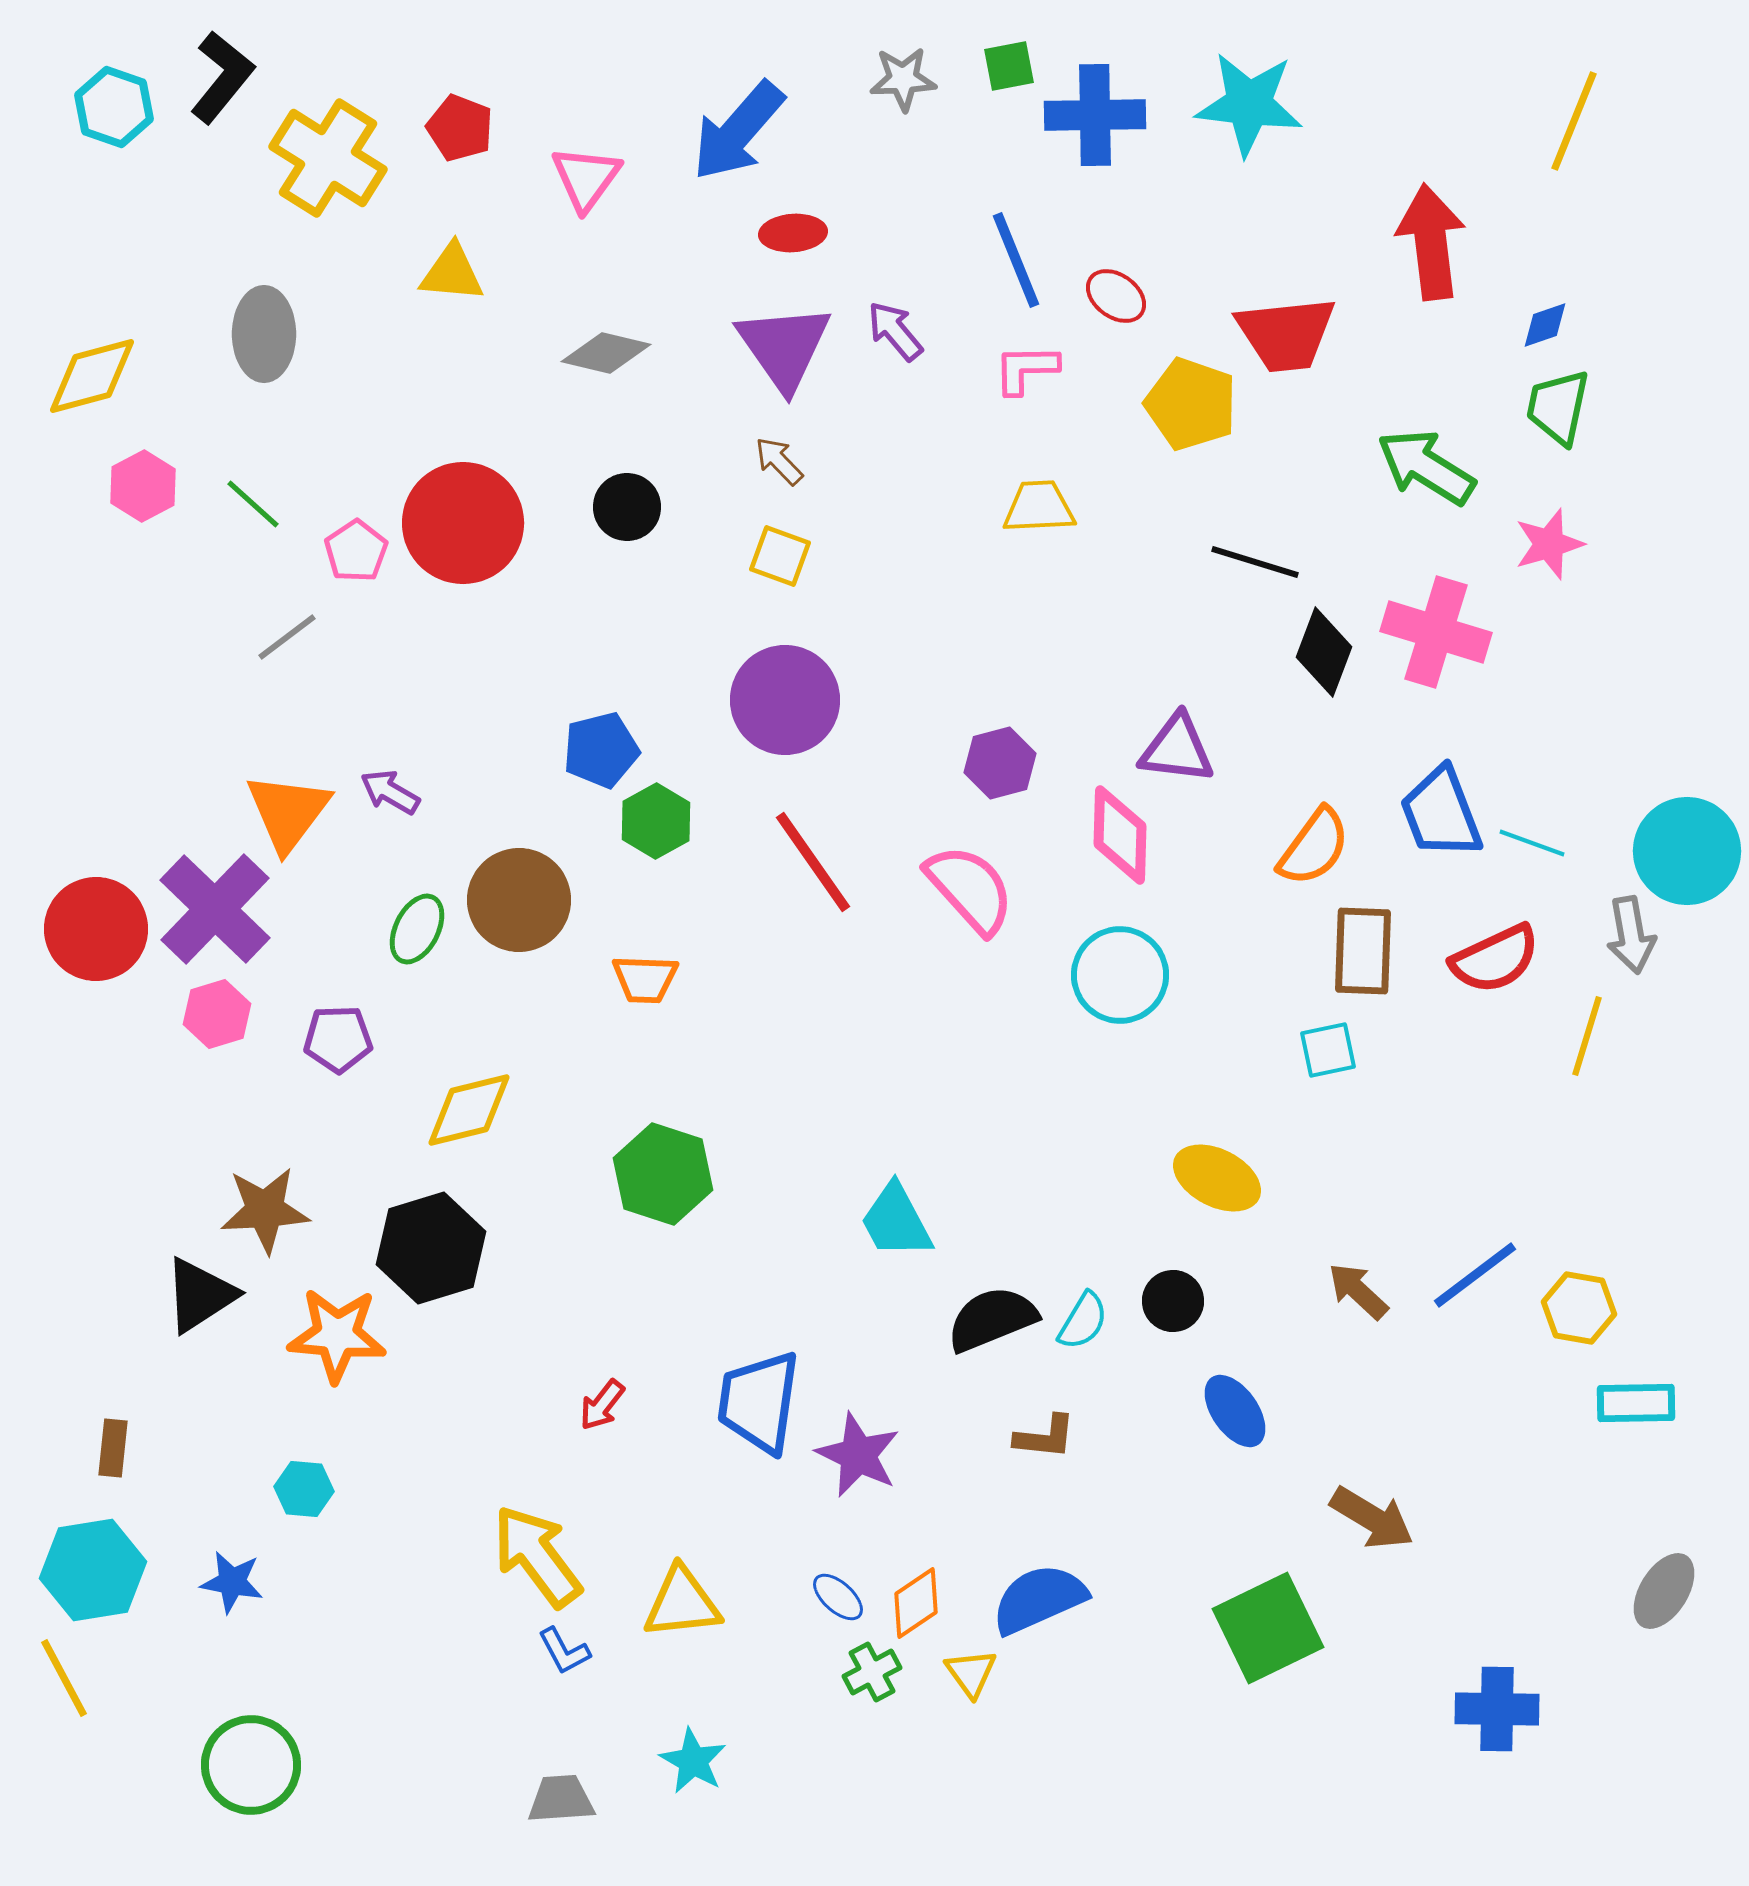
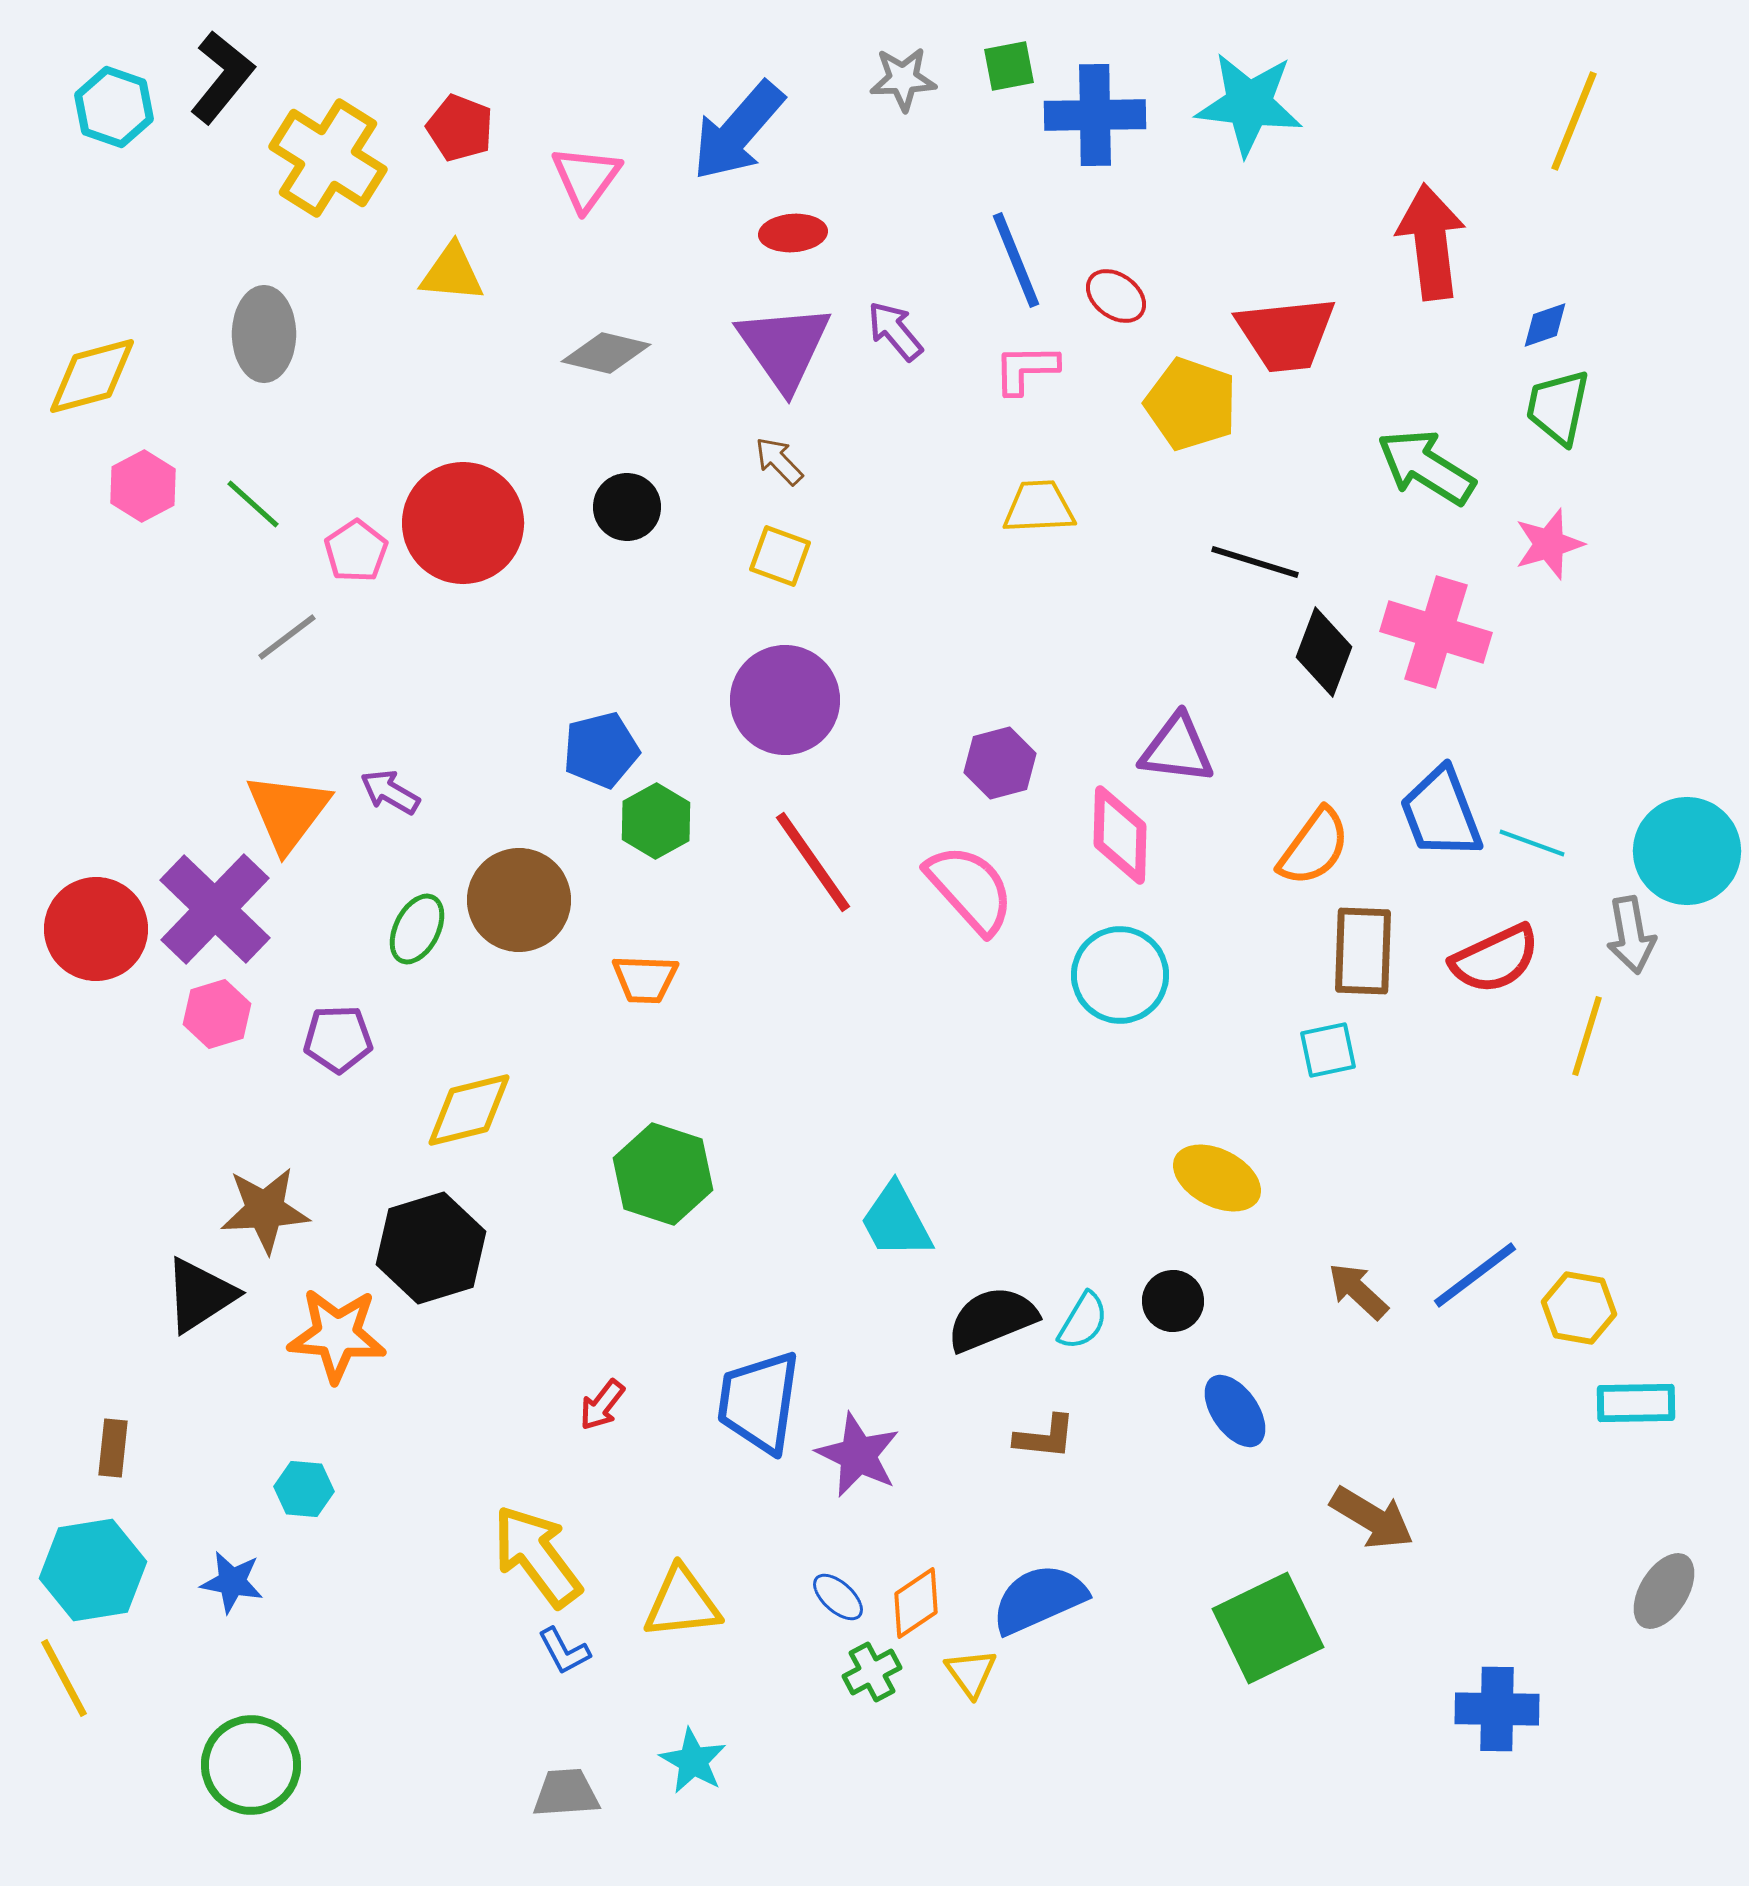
gray trapezoid at (561, 1799): moved 5 px right, 6 px up
